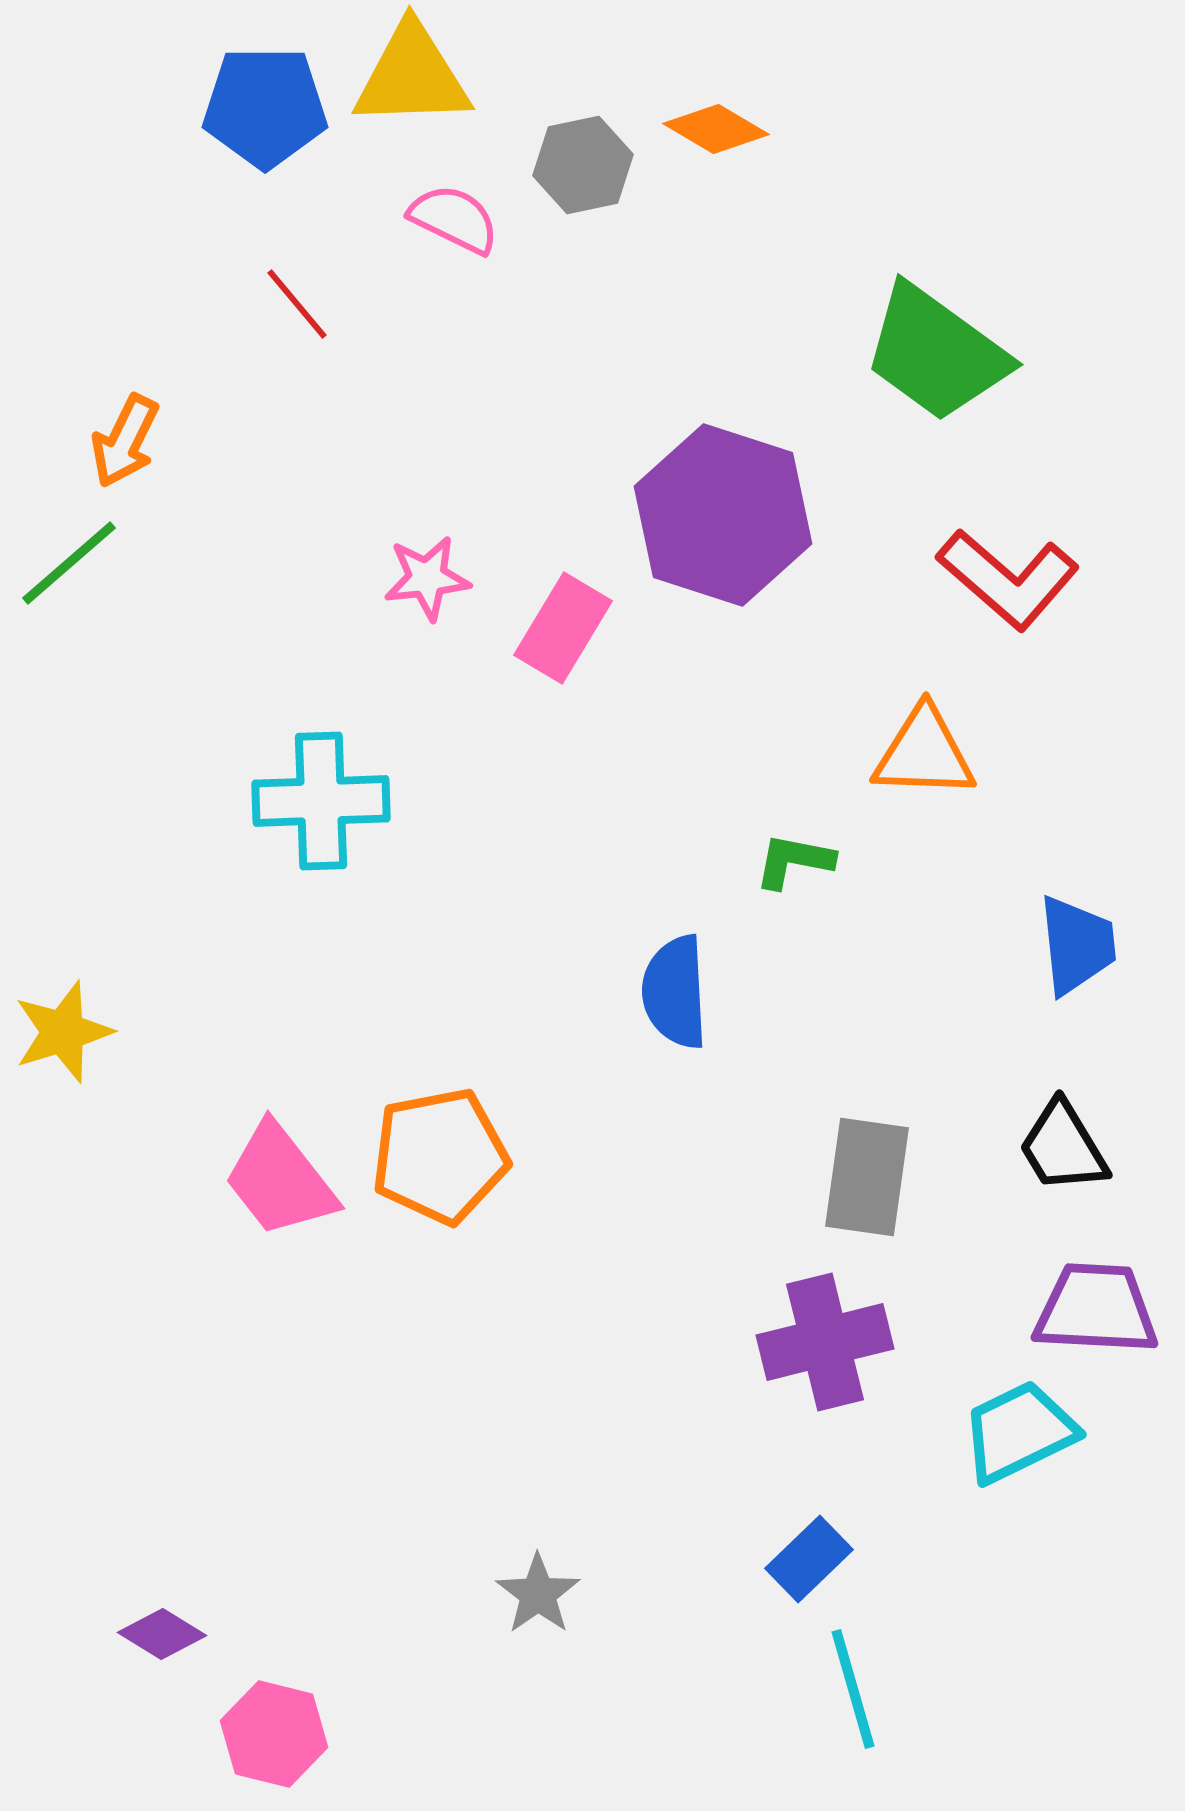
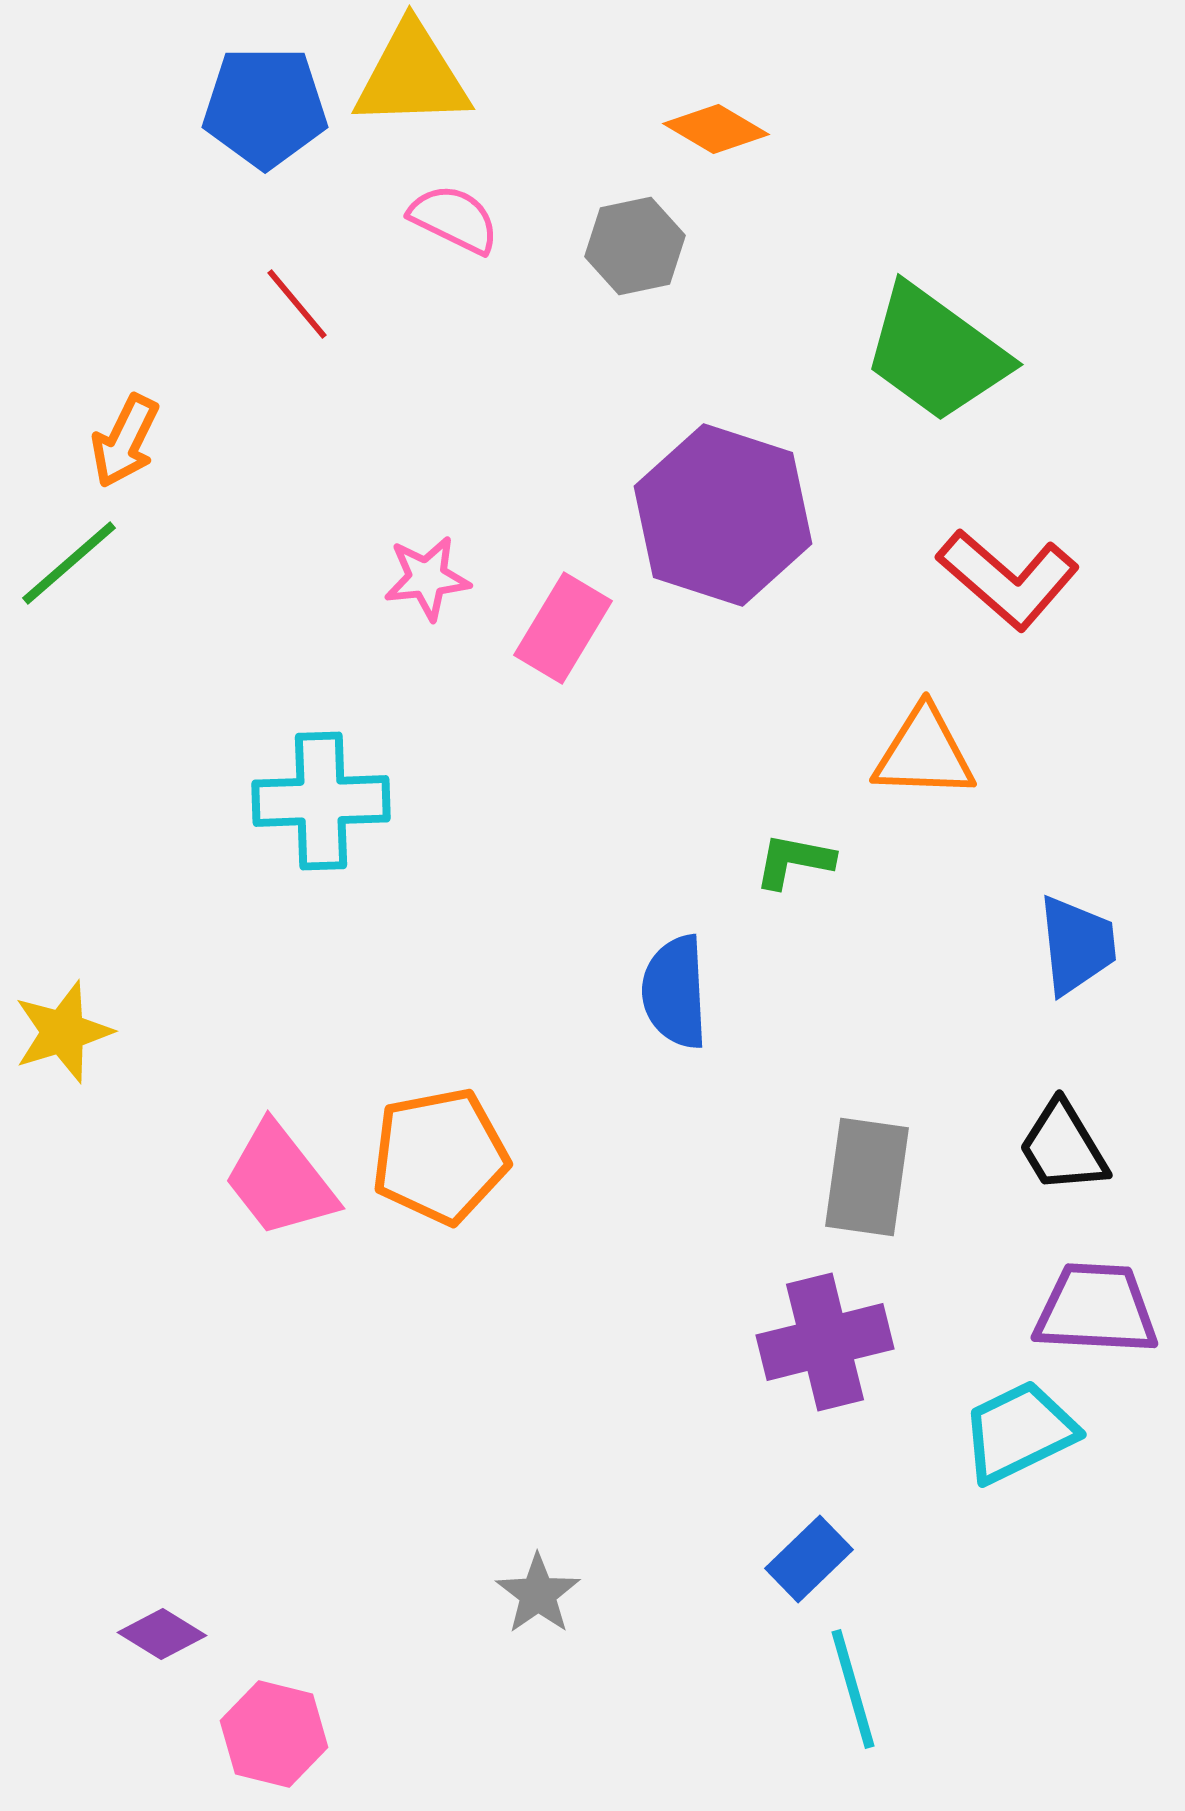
gray hexagon: moved 52 px right, 81 px down
